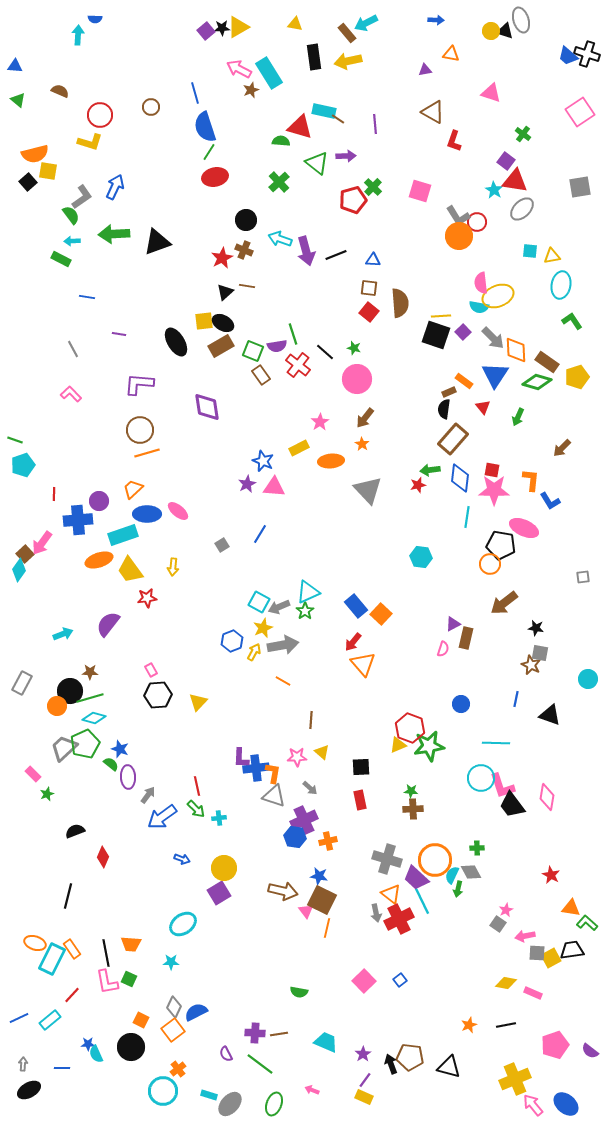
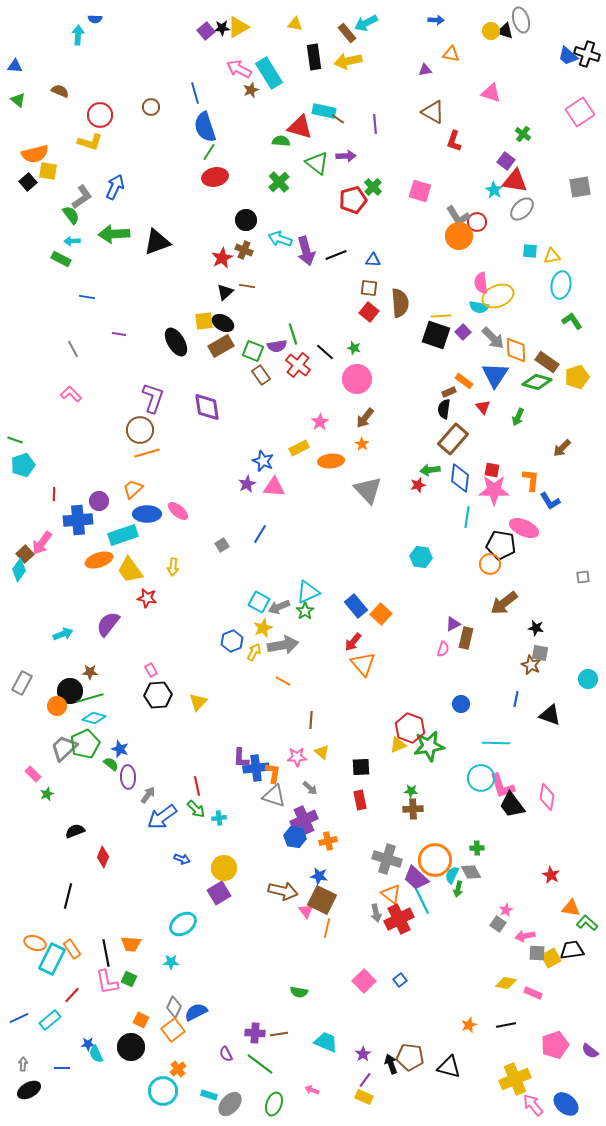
purple L-shape at (139, 384): moved 14 px right, 14 px down; rotated 104 degrees clockwise
red star at (147, 598): rotated 18 degrees clockwise
